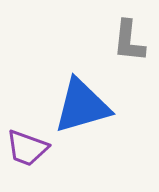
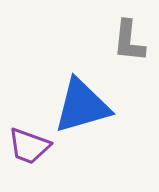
purple trapezoid: moved 2 px right, 2 px up
